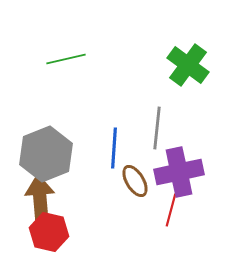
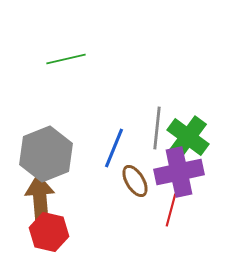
green cross: moved 72 px down
blue line: rotated 18 degrees clockwise
